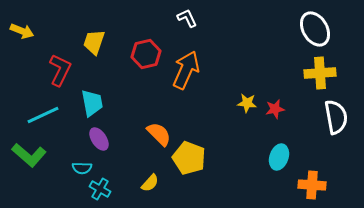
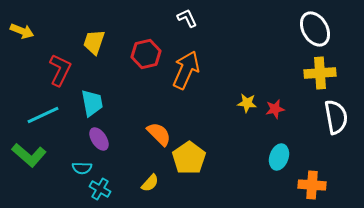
yellow pentagon: rotated 16 degrees clockwise
